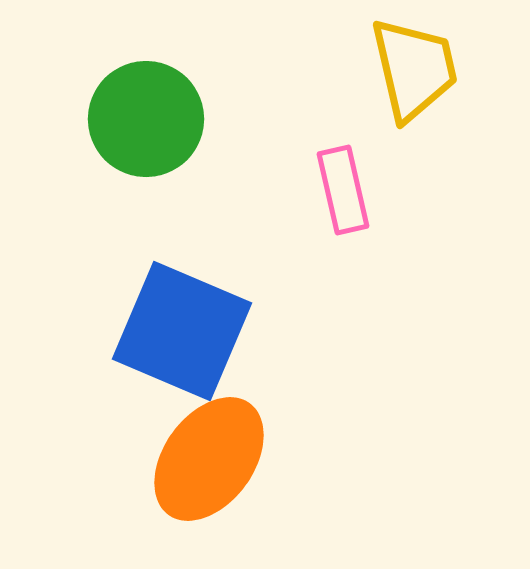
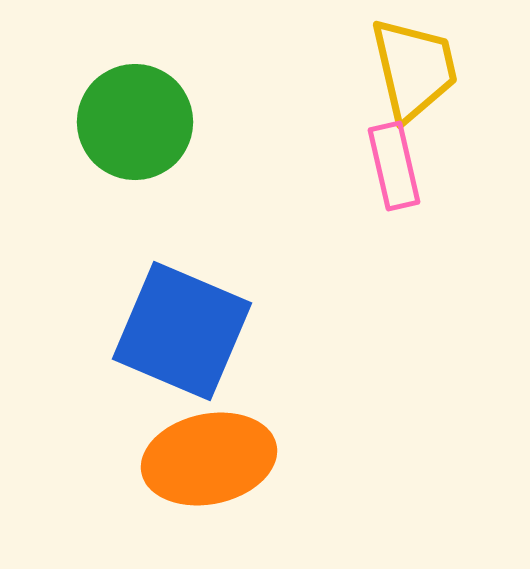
green circle: moved 11 px left, 3 px down
pink rectangle: moved 51 px right, 24 px up
orange ellipse: rotated 42 degrees clockwise
